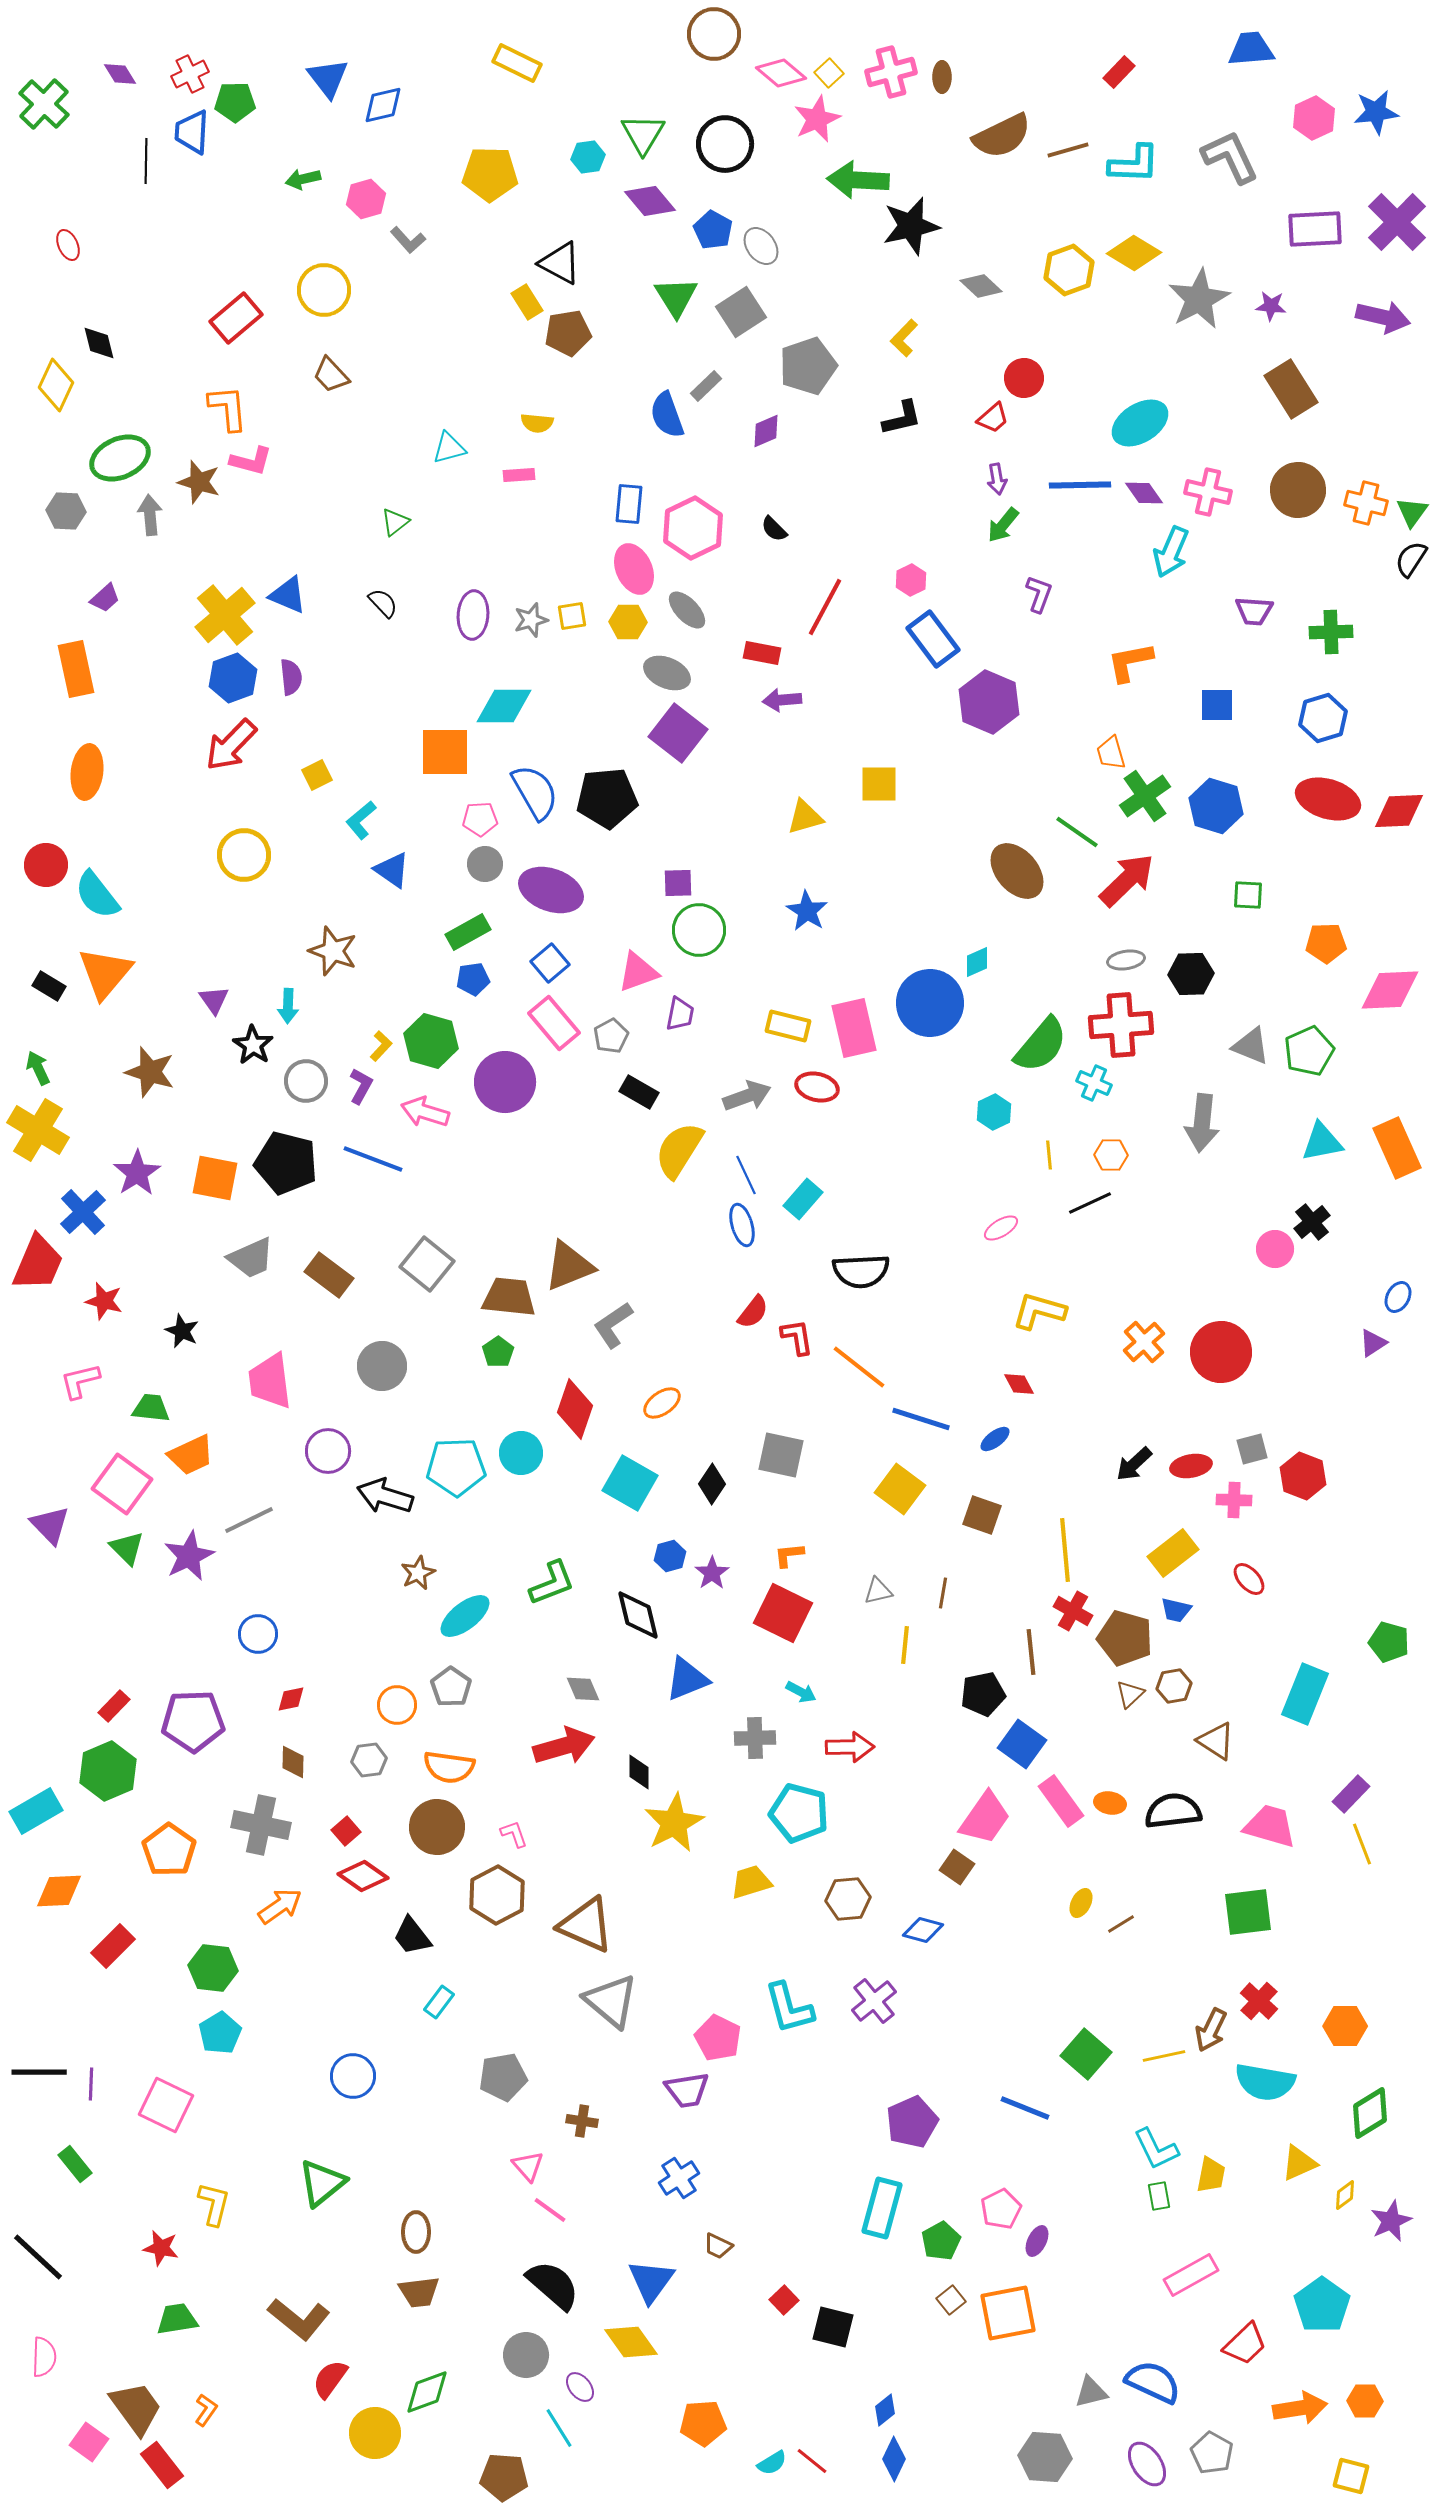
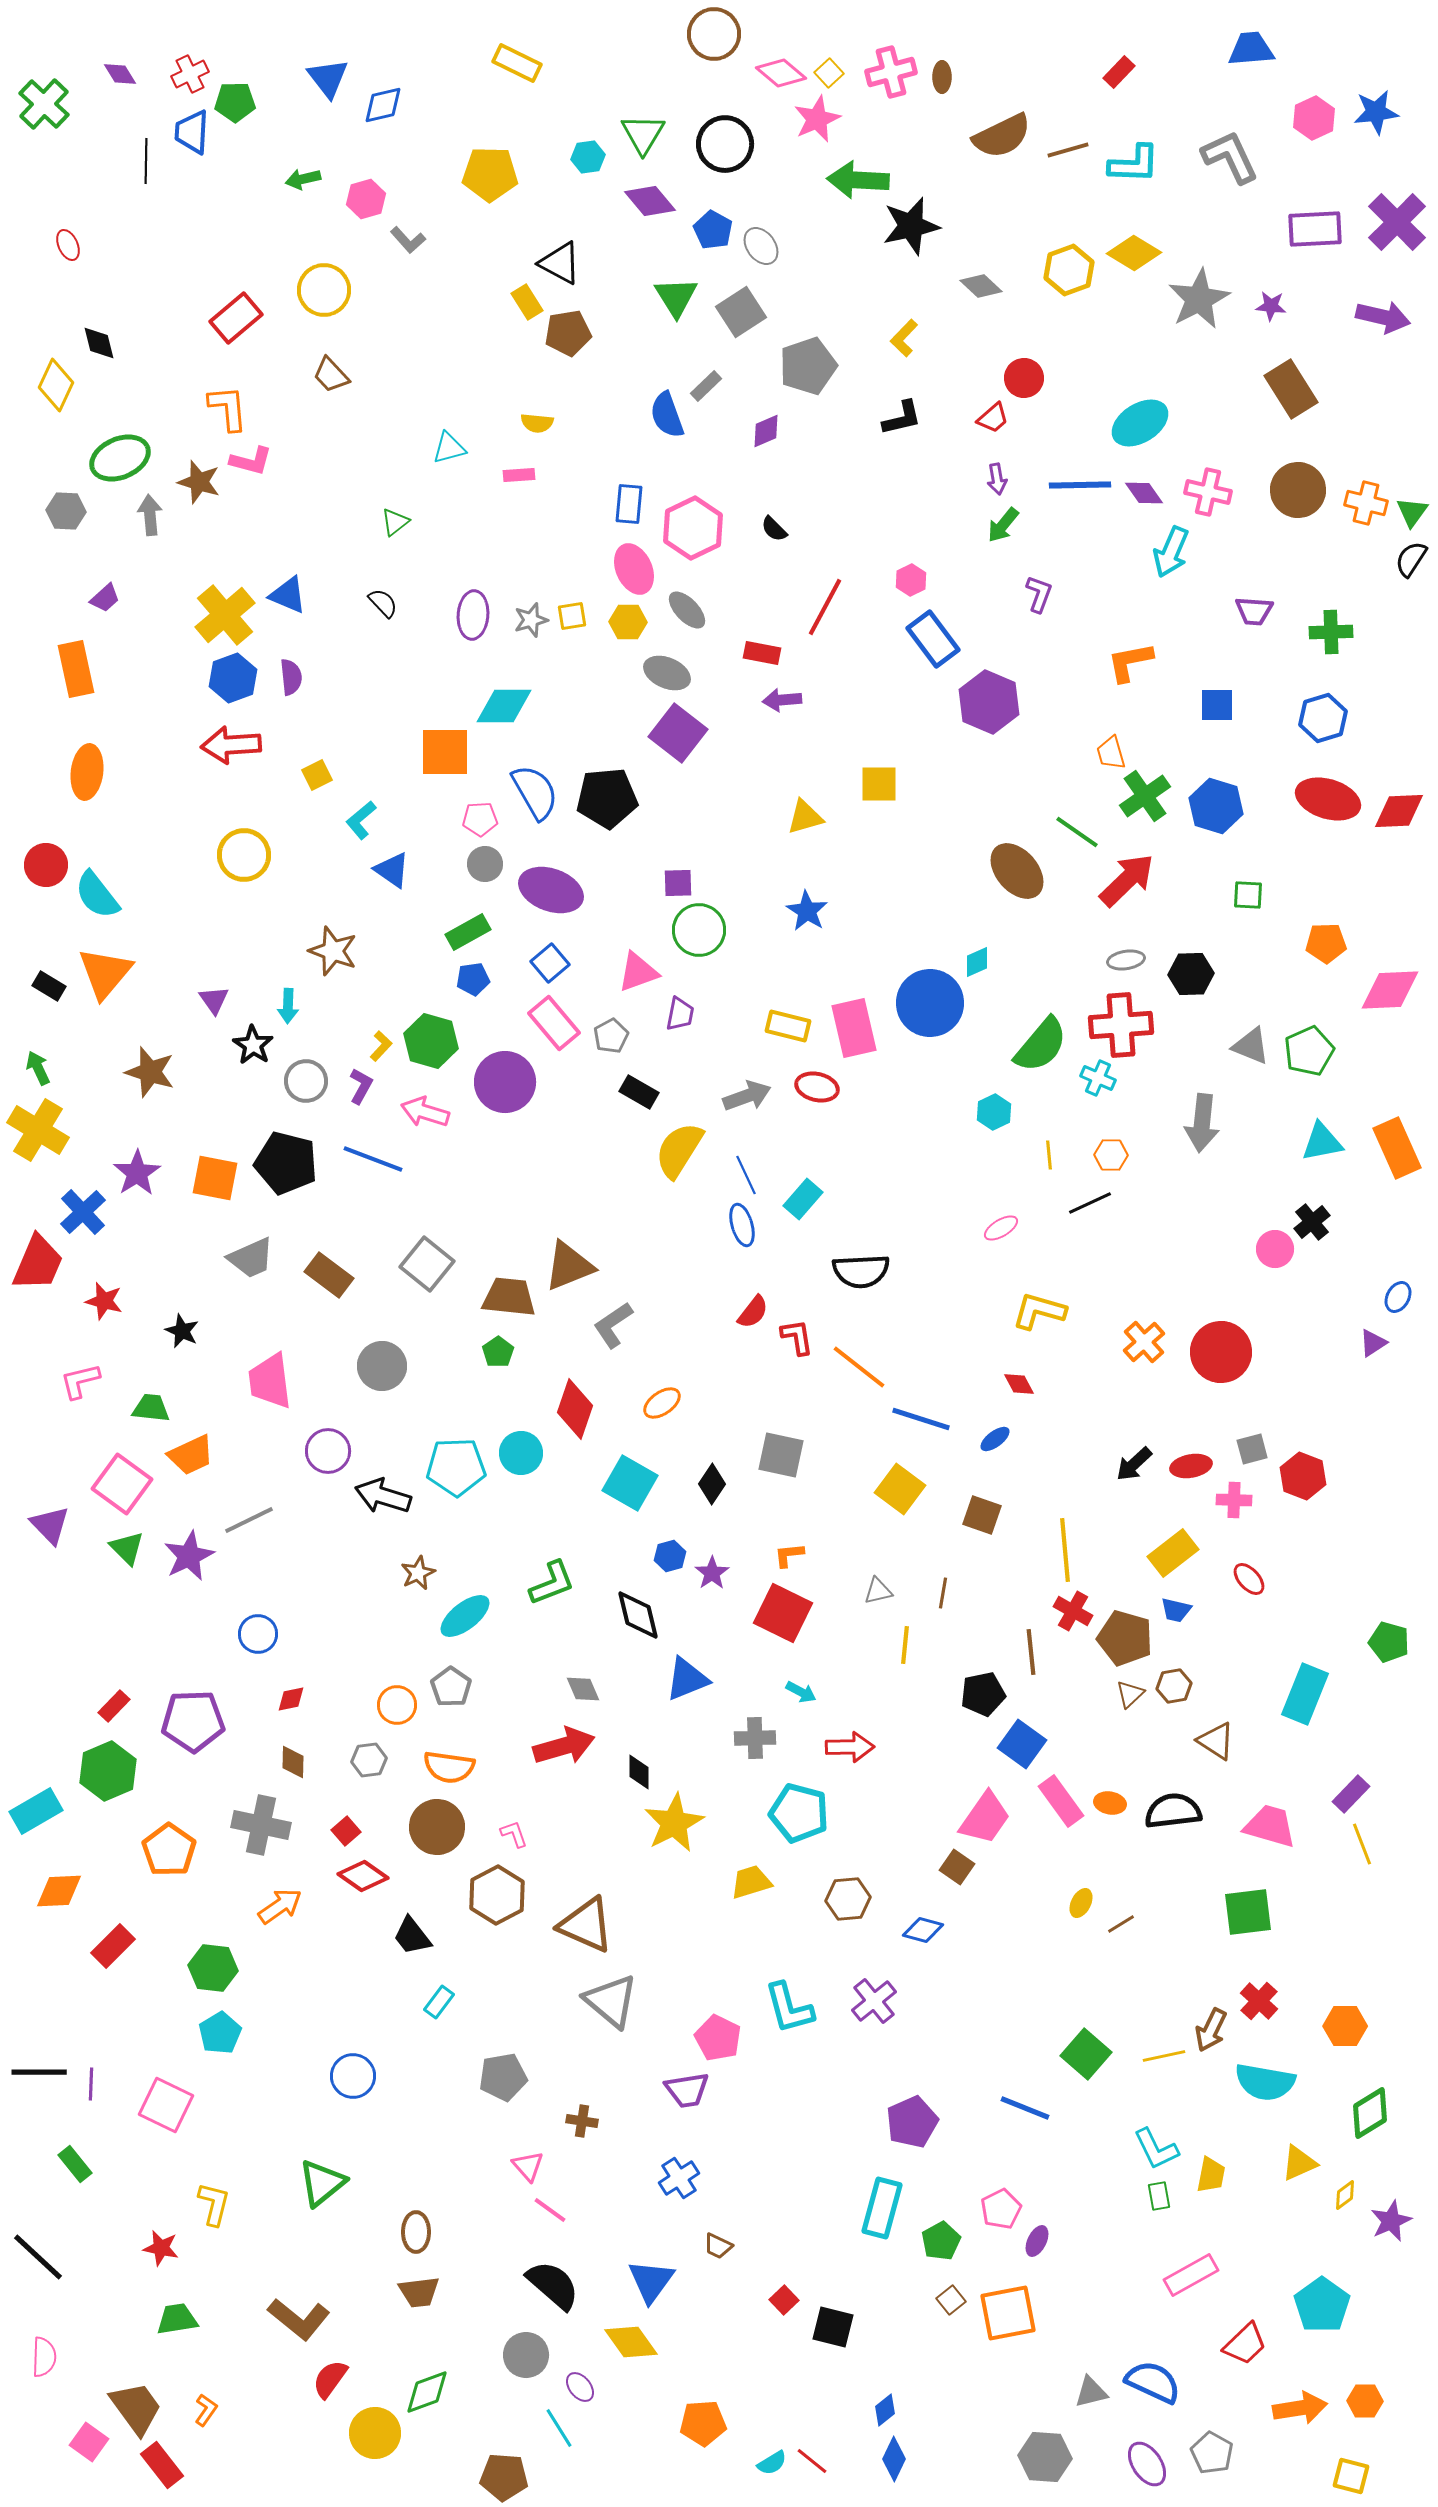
red arrow at (231, 745): rotated 42 degrees clockwise
cyan cross at (1094, 1083): moved 4 px right, 5 px up
black arrow at (385, 1496): moved 2 px left
